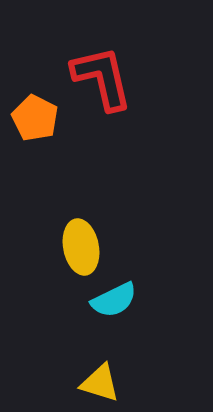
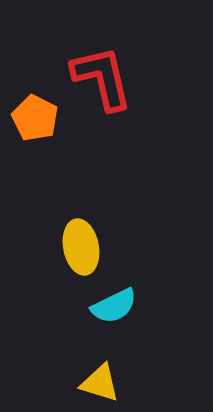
cyan semicircle: moved 6 px down
